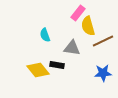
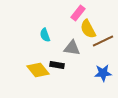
yellow semicircle: moved 3 px down; rotated 12 degrees counterclockwise
